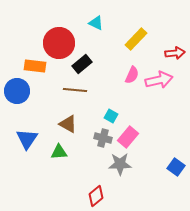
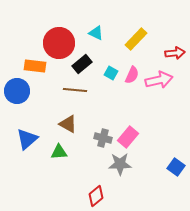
cyan triangle: moved 10 px down
cyan square: moved 43 px up
blue triangle: rotated 15 degrees clockwise
